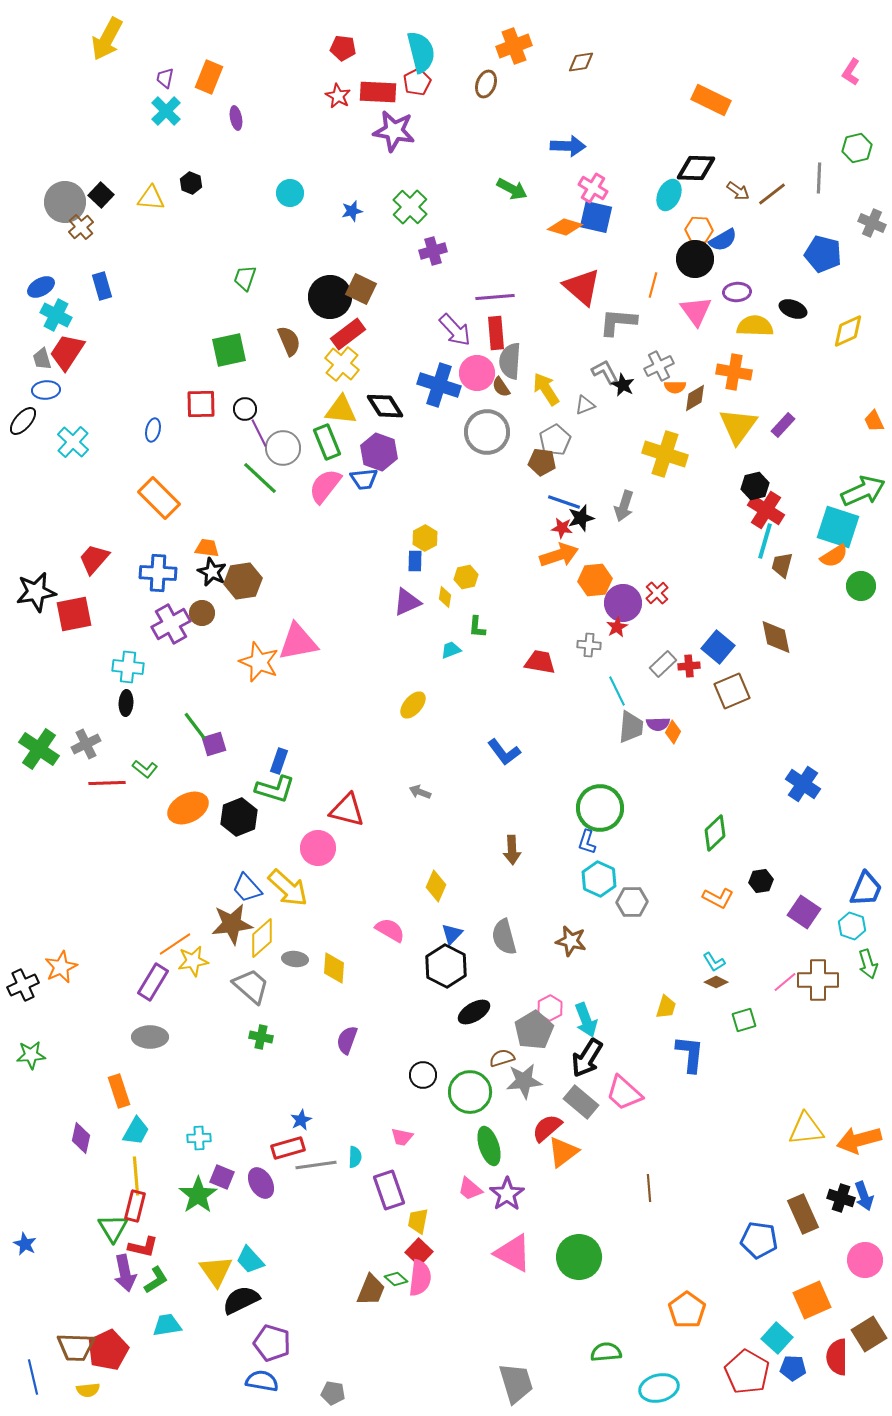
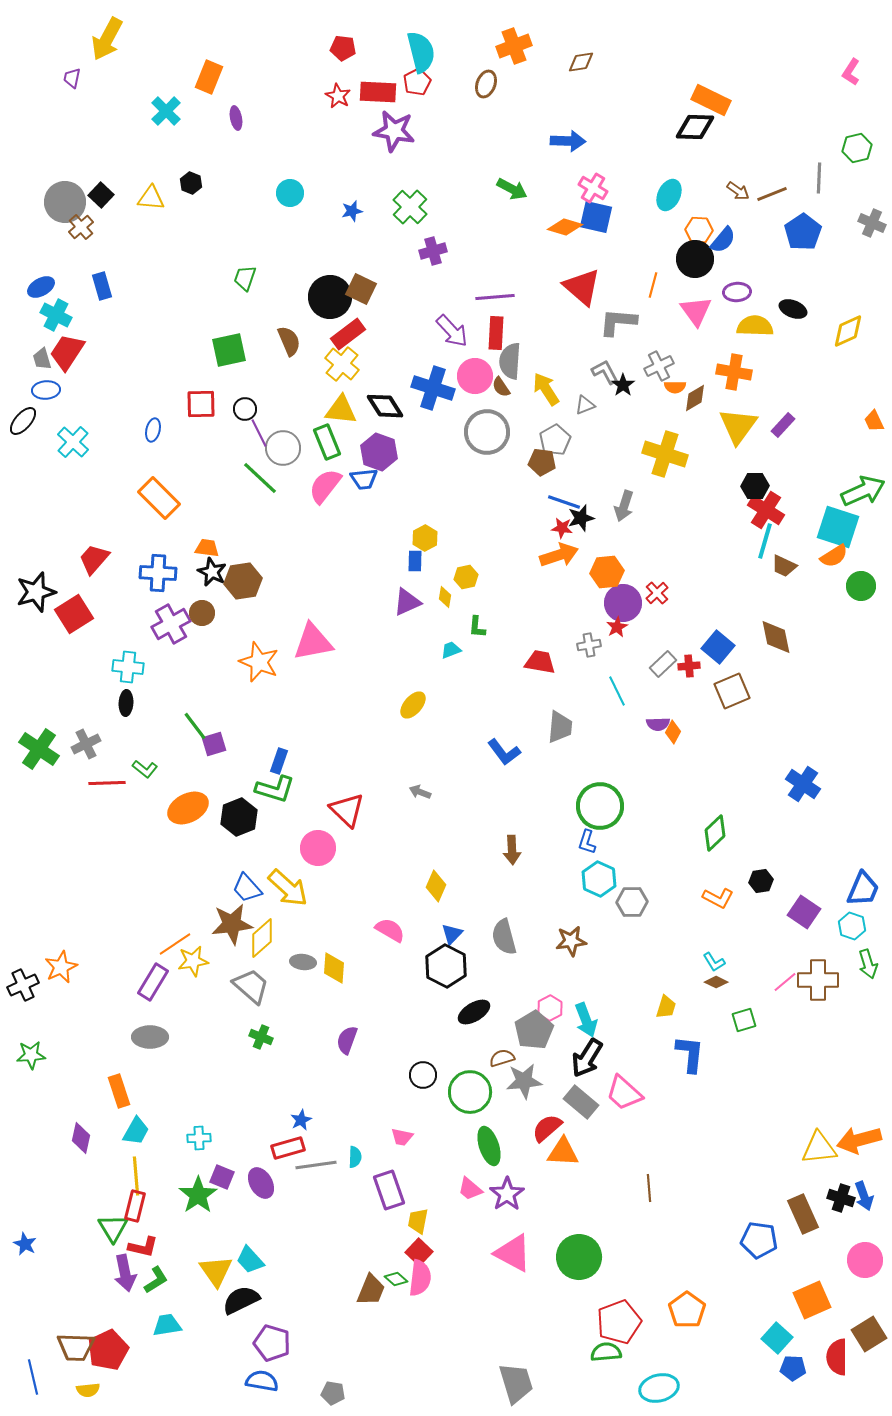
purple trapezoid at (165, 78): moved 93 px left
blue arrow at (568, 146): moved 5 px up
black diamond at (696, 168): moved 1 px left, 41 px up
brown line at (772, 194): rotated 16 degrees clockwise
blue semicircle at (723, 240): rotated 20 degrees counterclockwise
blue pentagon at (823, 254): moved 20 px left, 22 px up; rotated 24 degrees clockwise
purple arrow at (455, 330): moved 3 px left, 1 px down
red rectangle at (496, 333): rotated 8 degrees clockwise
pink circle at (477, 373): moved 2 px left, 3 px down
blue cross at (439, 385): moved 6 px left, 3 px down
black star at (623, 385): rotated 10 degrees clockwise
black hexagon at (755, 486): rotated 12 degrees clockwise
brown trapezoid at (782, 565): moved 2 px right, 1 px down; rotated 80 degrees counterclockwise
orange hexagon at (595, 580): moved 12 px right, 8 px up
black star at (36, 592): rotated 6 degrees counterclockwise
red square at (74, 614): rotated 21 degrees counterclockwise
pink triangle at (298, 642): moved 15 px right
gray cross at (589, 645): rotated 15 degrees counterclockwise
gray trapezoid at (631, 727): moved 71 px left
green circle at (600, 808): moved 2 px up
red triangle at (347, 810): rotated 30 degrees clockwise
blue trapezoid at (866, 889): moved 3 px left
brown star at (571, 941): rotated 20 degrees counterclockwise
gray ellipse at (295, 959): moved 8 px right, 3 px down
green cross at (261, 1037): rotated 10 degrees clockwise
yellow triangle at (806, 1129): moved 13 px right, 19 px down
orange triangle at (563, 1152): rotated 40 degrees clockwise
red pentagon at (747, 1372): moved 128 px left, 50 px up; rotated 21 degrees clockwise
